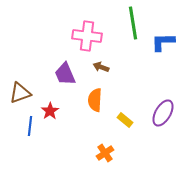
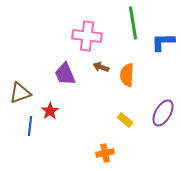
orange semicircle: moved 32 px right, 25 px up
orange cross: rotated 24 degrees clockwise
